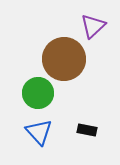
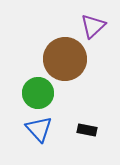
brown circle: moved 1 px right
blue triangle: moved 3 px up
